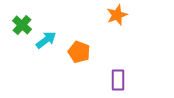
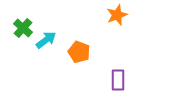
green cross: moved 1 px right, 3 px down
